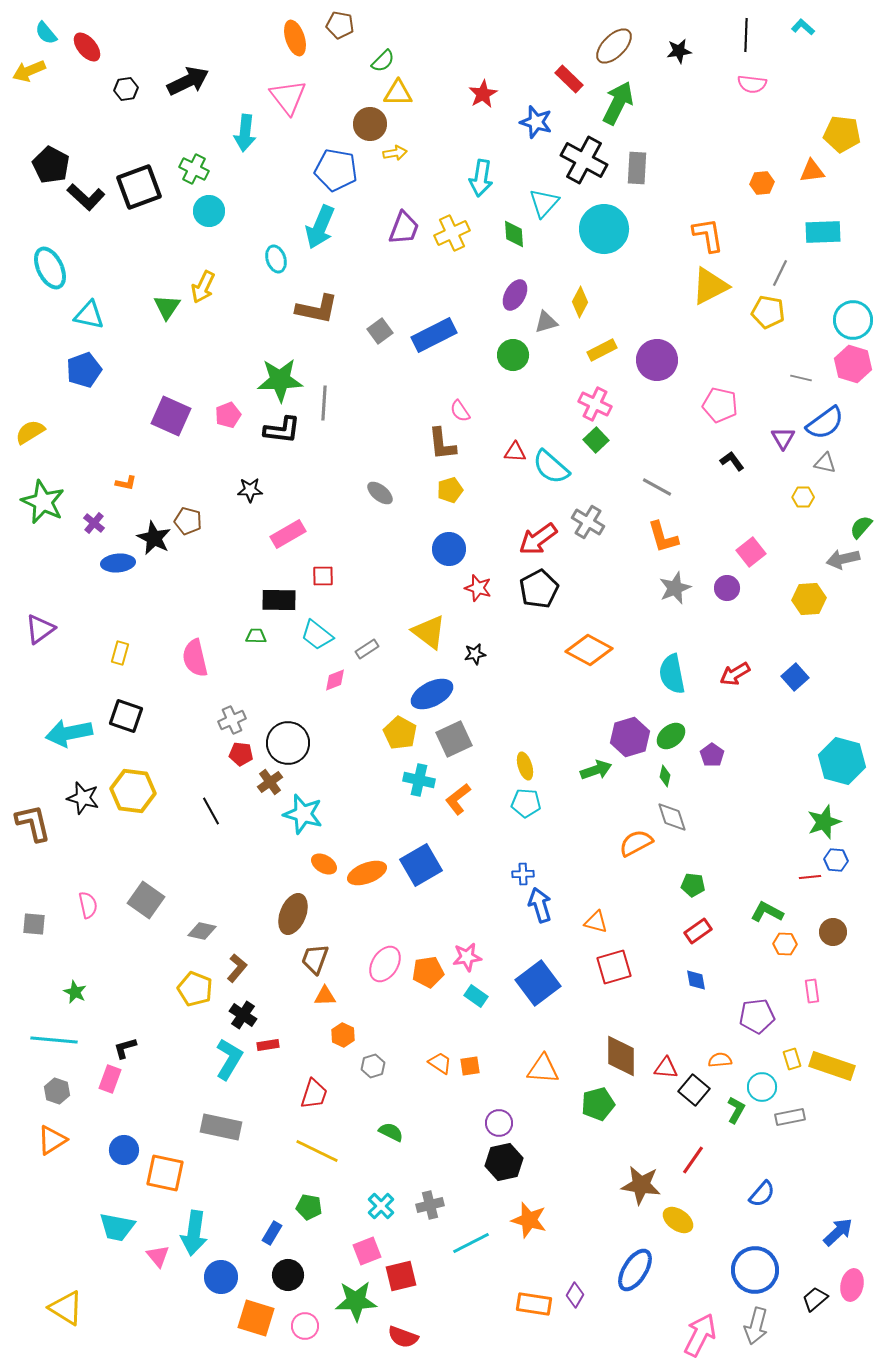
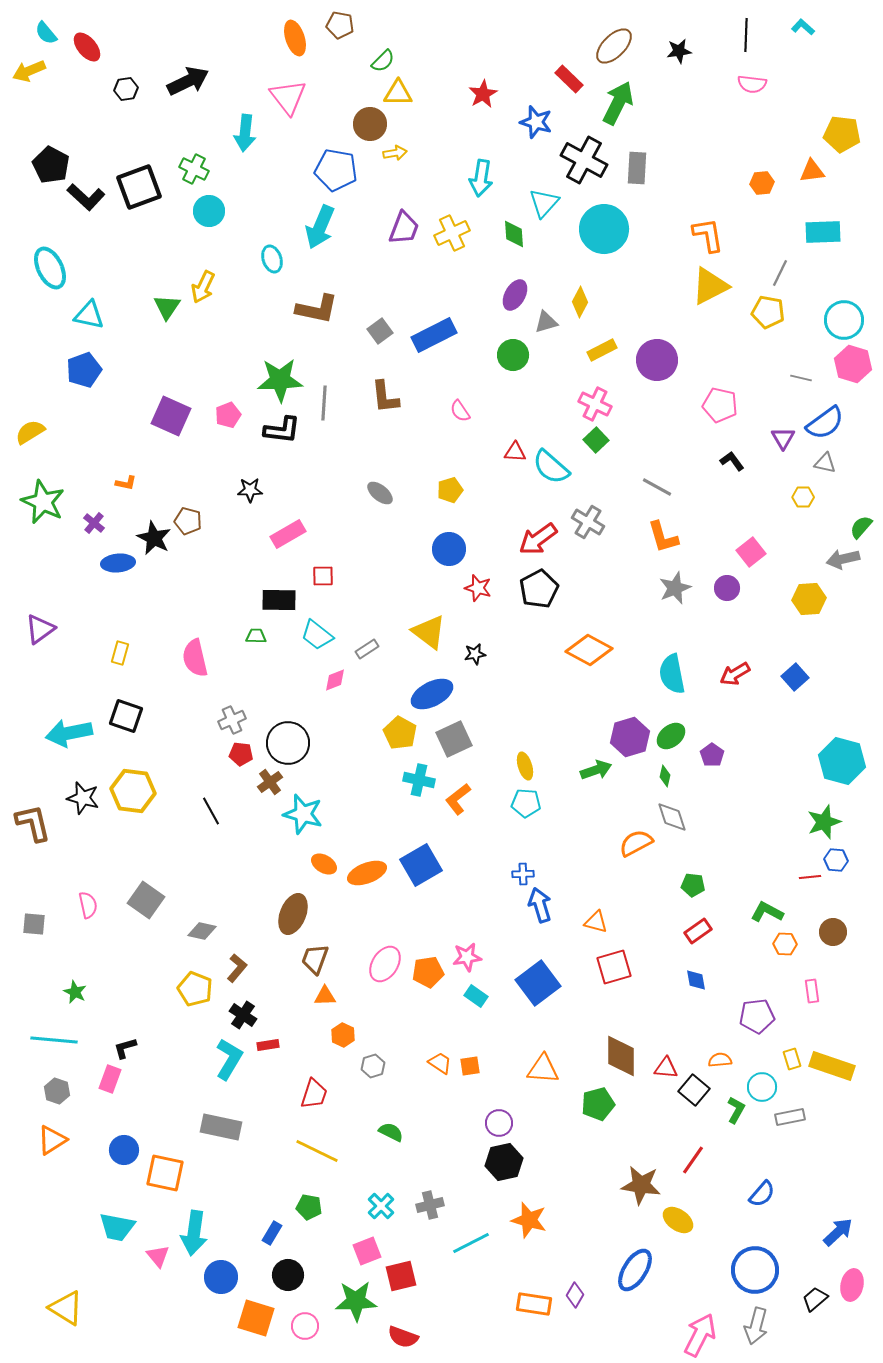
cyan ellipse at (276, 259): moved 4 px left
cyan circle at (853, 320): moved 9 px left
brown L-shape at (442, 444): moved 57 px left, 47 px up
